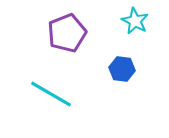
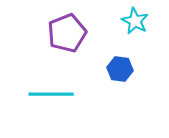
blue hexagon: moved 2 px left
cyan line: rotated 30 degrees counterclockwise
